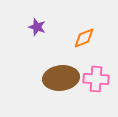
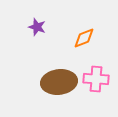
brown ellipse: moved 2 px left, 4 px down
